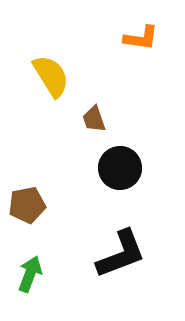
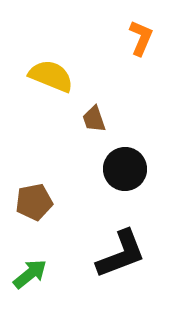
orange L-shape: rotated 75 degrees counterclockwise
yellow semicircle: rotated 36 degrees counterclockwise
black circle: moved 5 px right, 1 px down
brown pentagon: moved 7 px right, 3 px up
green arrow: rotated 30 degrees clockwise
